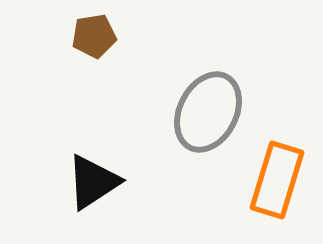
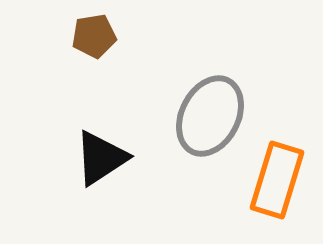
gray ellipse: moved 2 px right, 4 px down
black triangle: moved 8 px right, 24 px up
